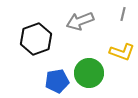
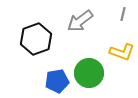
gray arrow: rotated 16 degrees counterclockwise
